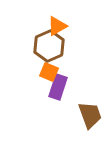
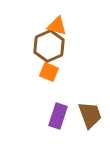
orange triangle: rotated 45 degrees clockwise
purple rectangle: moved 29 px down
